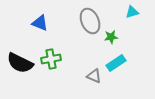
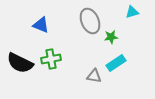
blue triangle: moved 1 px right, 2 px down
gray triangle: rotated 14 degrees counterclockwise
